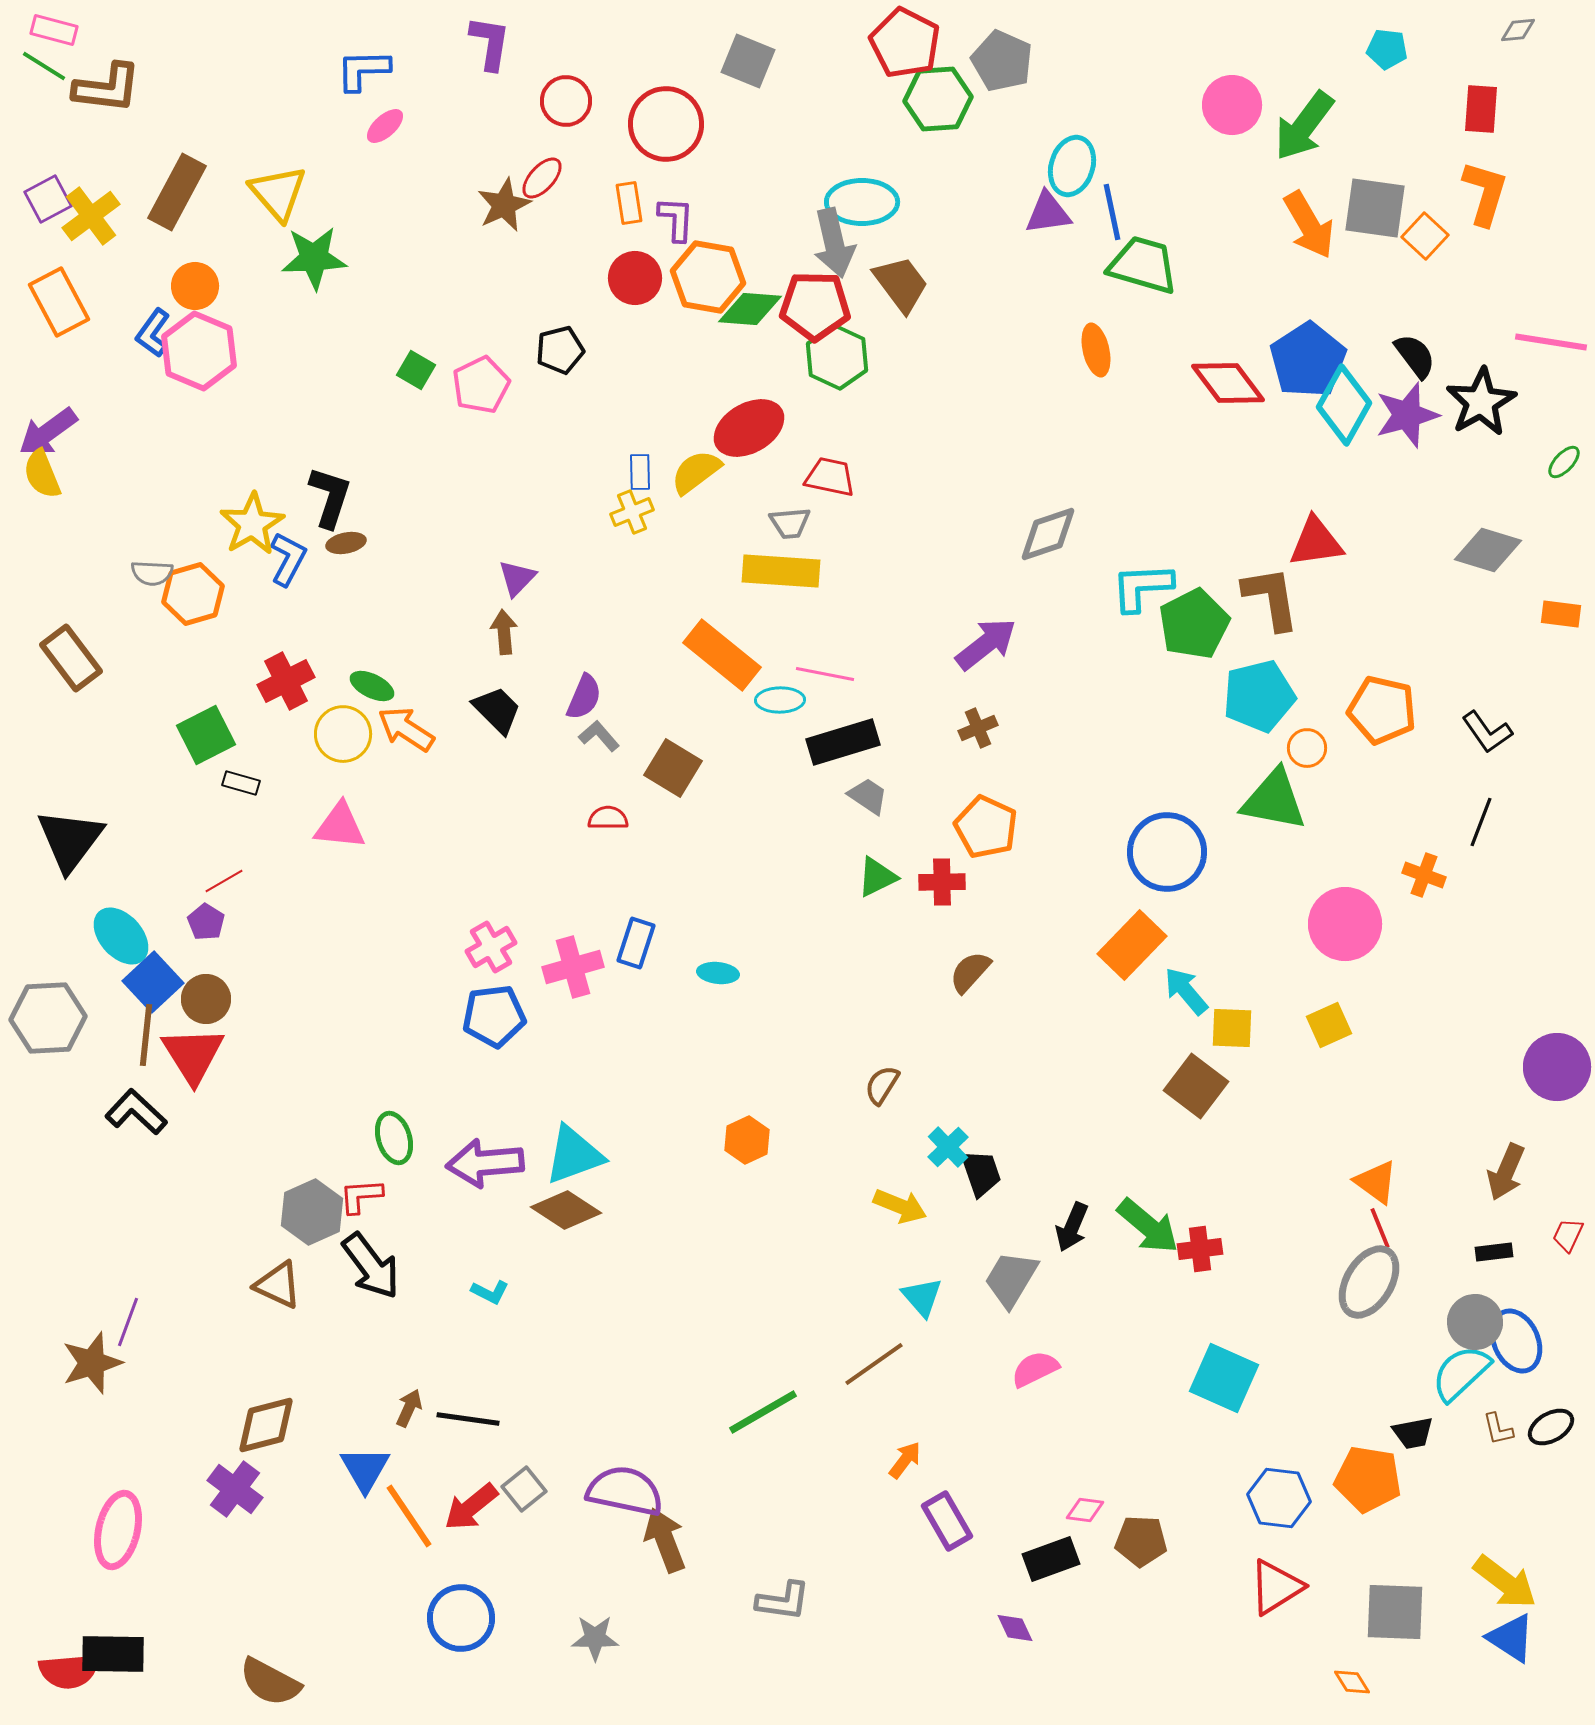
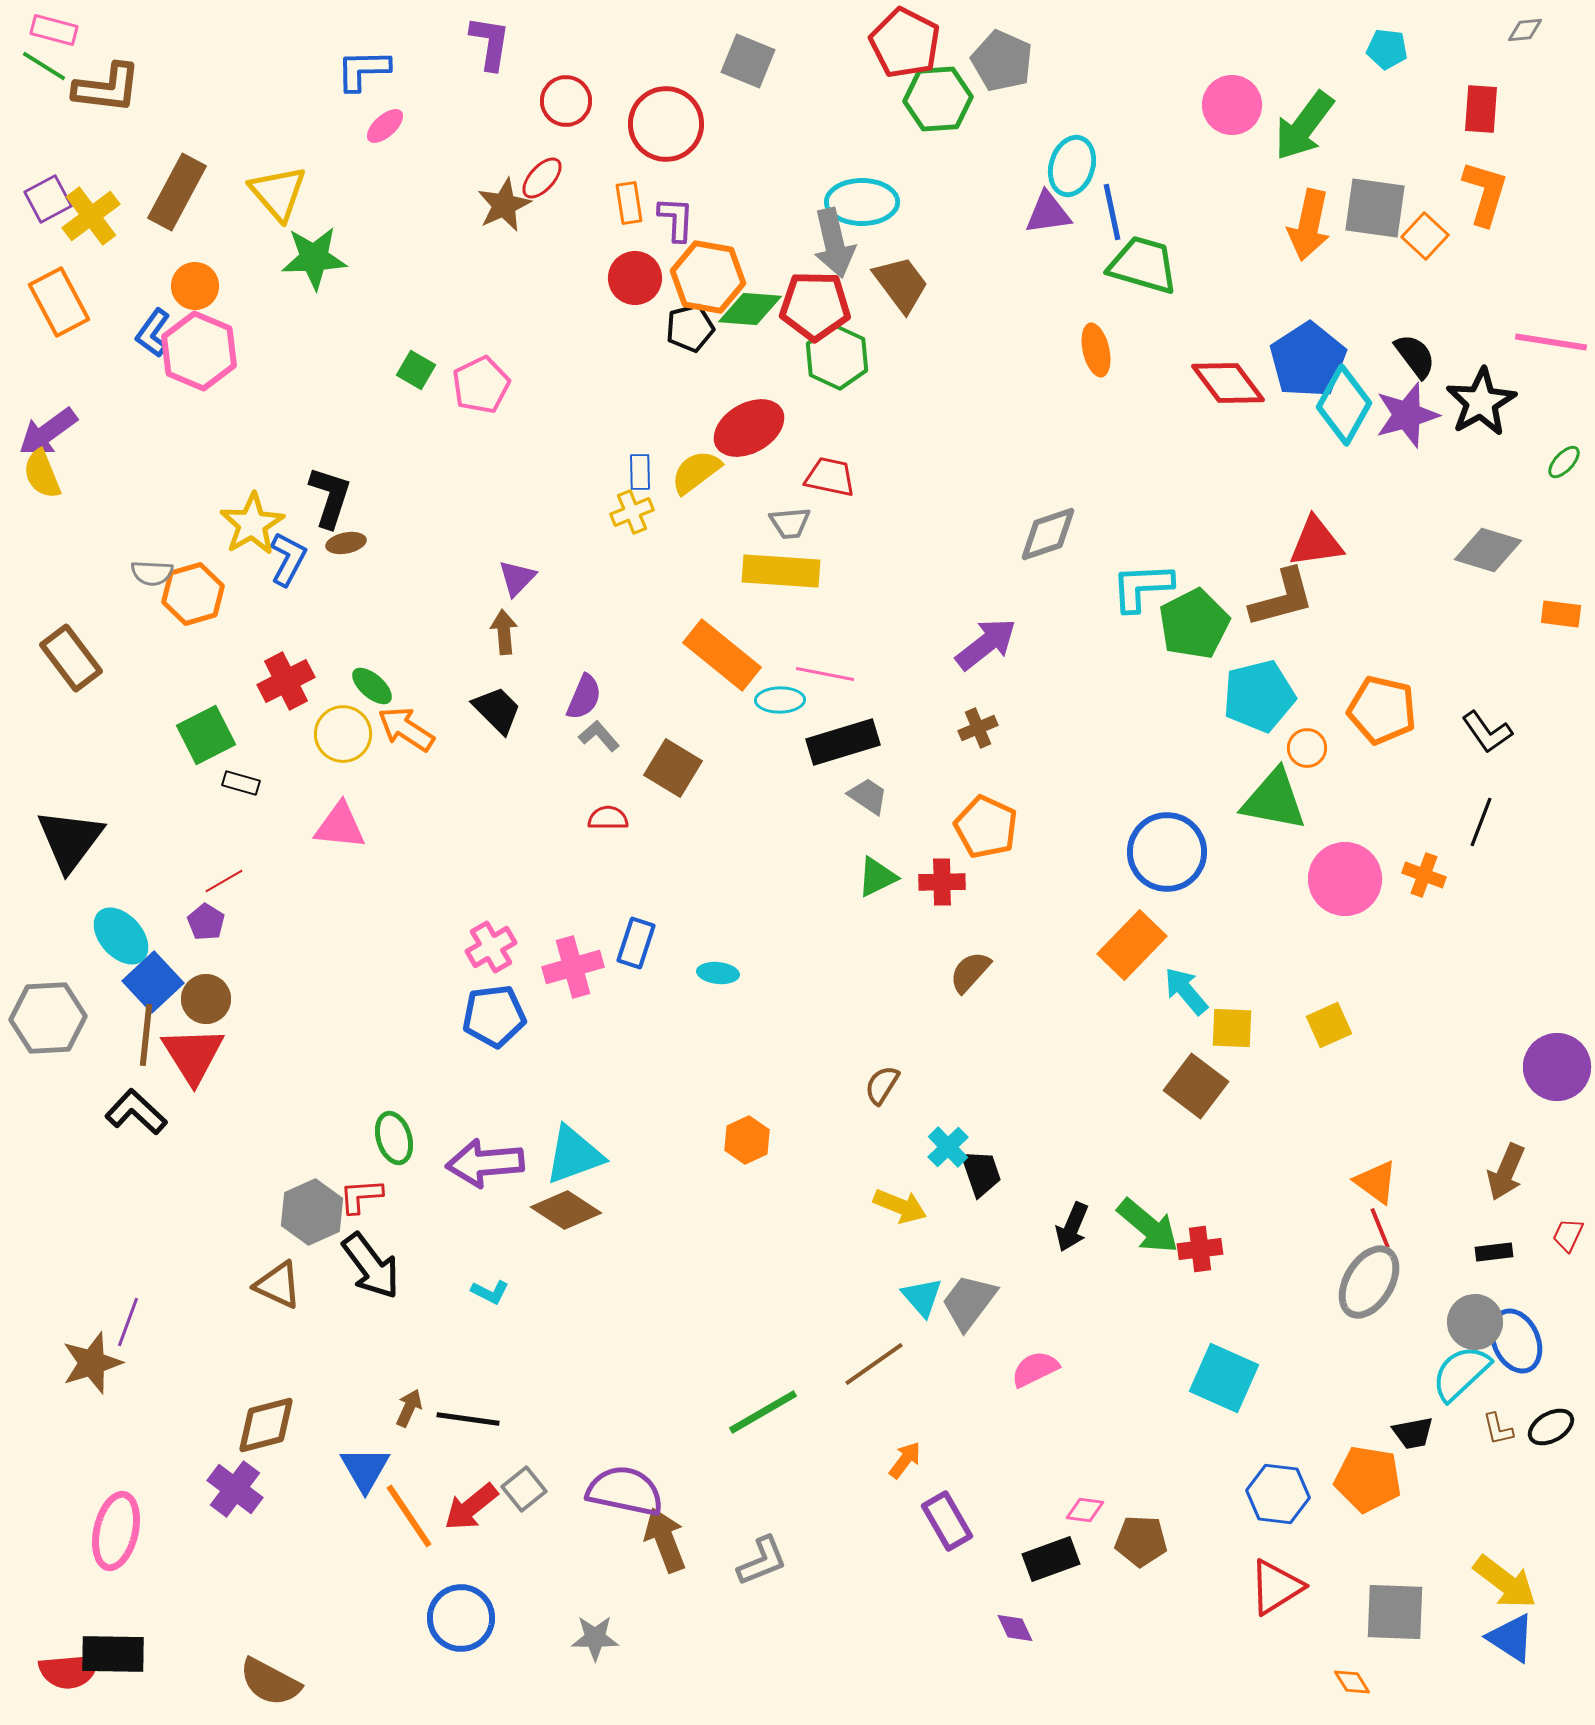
gray diamond at (1518, 30): moved 7 px right
orange arrow at (1309, 225): rotated 42 degrees clockwise
black pentagon at (560, 350): moved 130 px right, 22 px up
brown L-shape at (1271, 598): moved 11 px right; rotated 84 degrees clockwise
green ellipse at (372, 686): rotated 15 degrees clockwise
pink circle at (1345, 924): moved 45 px up
gray trapezoid at (1011, 1279): moved 42 px left, 23 px down; rotated 6 degrees clockwise
blue hexagon at (1279, 1498): moved 1 px left, 4 px up
pink ellipse at (118, 1530): moved 2 px left, 1 px down
gray L-shape at (783, 1601): moved 21 px left, 40 px up; rotated 30 degrees counterclockwise
